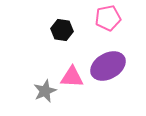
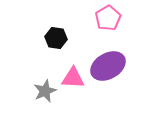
pink pentagon: rotated 20 degrees counterclockwise
black hexagon: moved 6 px left, 8 px down
pink triangle: moved 1 px right, 1 px down
